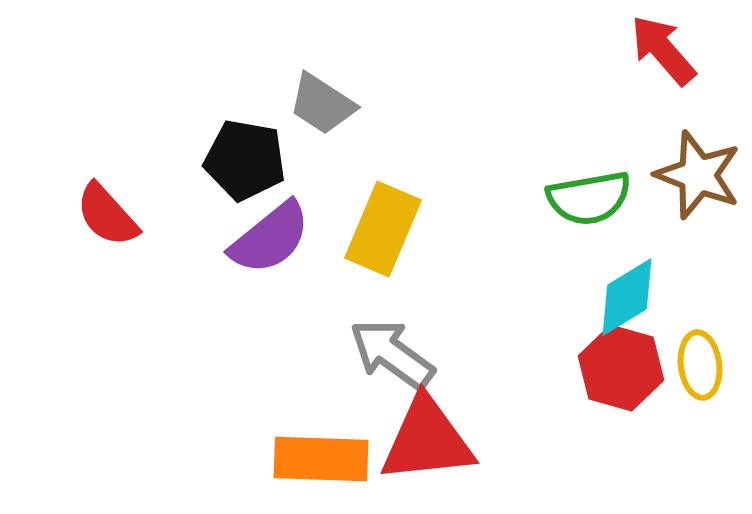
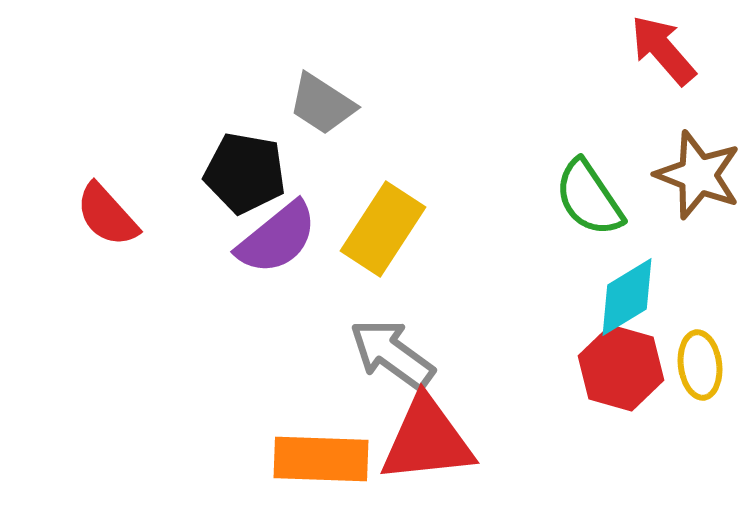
black pentagon: moved 13 px down
green semicircle: rotated 66 degrees clockwise
yellow rectangle: rotated 10 degrees clockwise
purple semicircle: moved 7 px right
